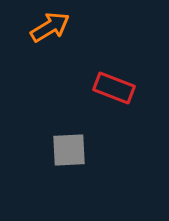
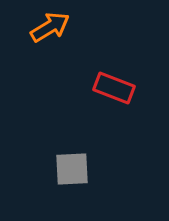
gray square: moved 3 px right, 19 px down
